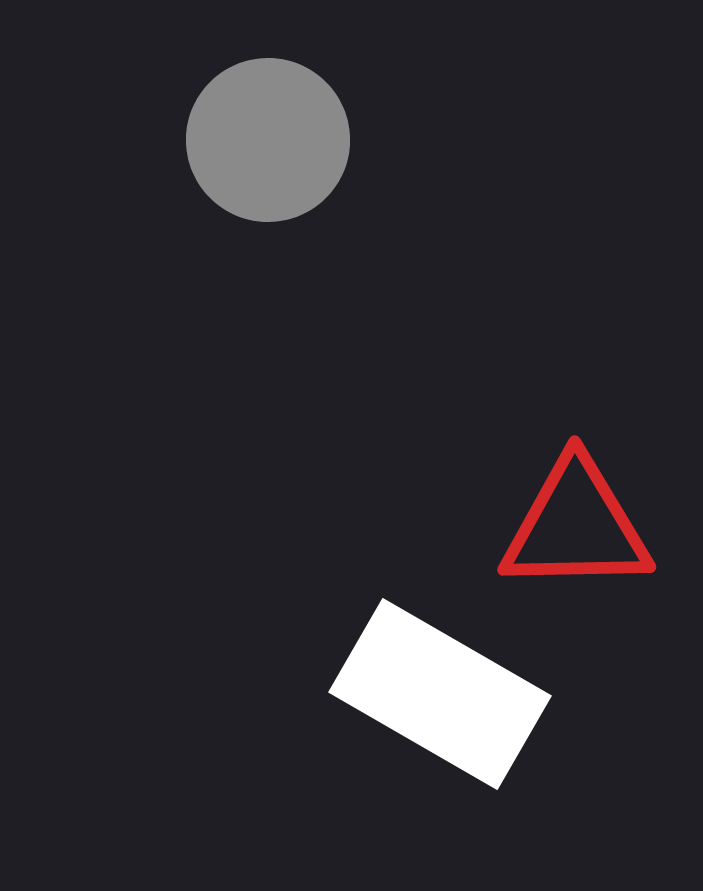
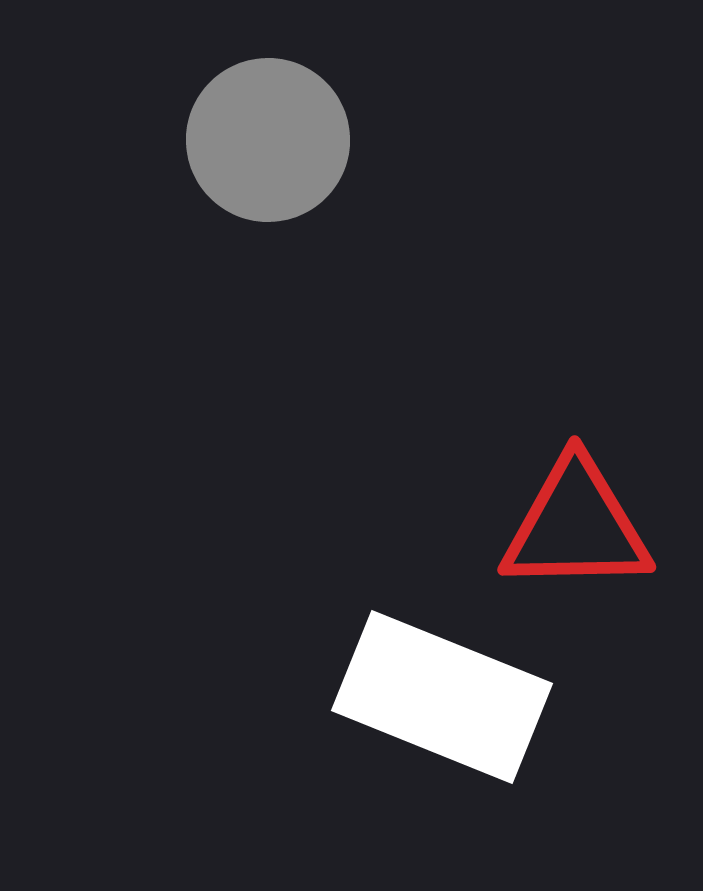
white rectangle: moved 2 px right, 3 px down; rotated 8 degrees counterclockwise
